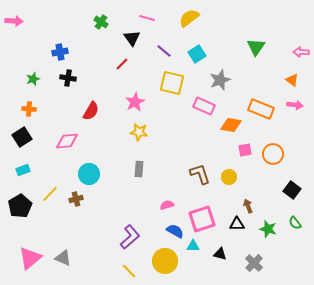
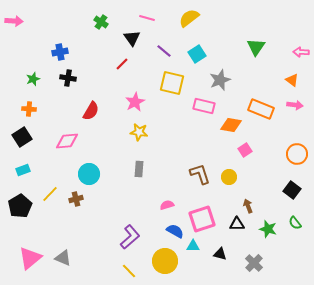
pink rectangle at (204, 106): rotated 10 degrees counterclockwise
pink square at (245, 150): rotated 24 degrees counterclockwise
orange circle at (273, 154): moved 24 px right
